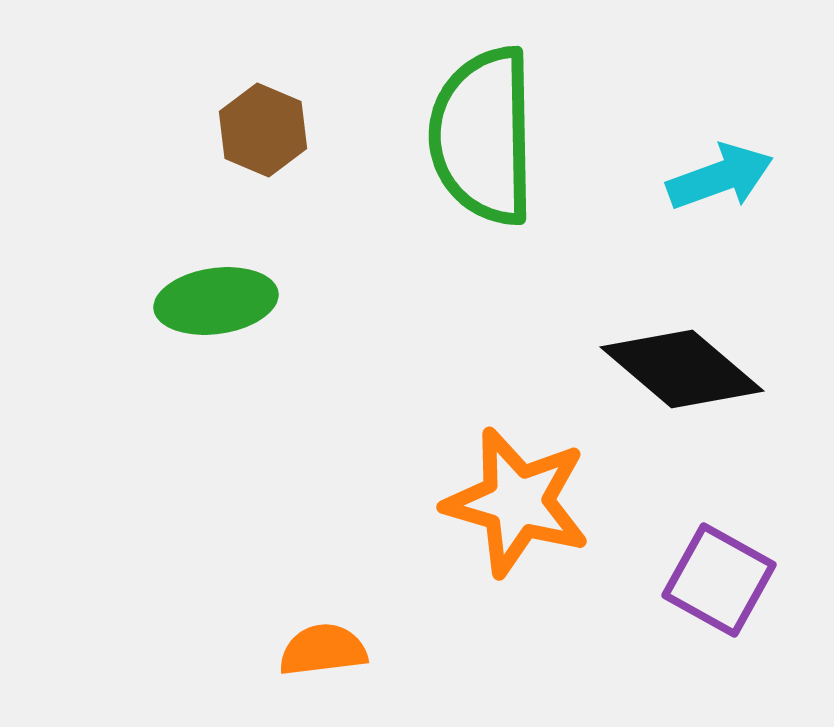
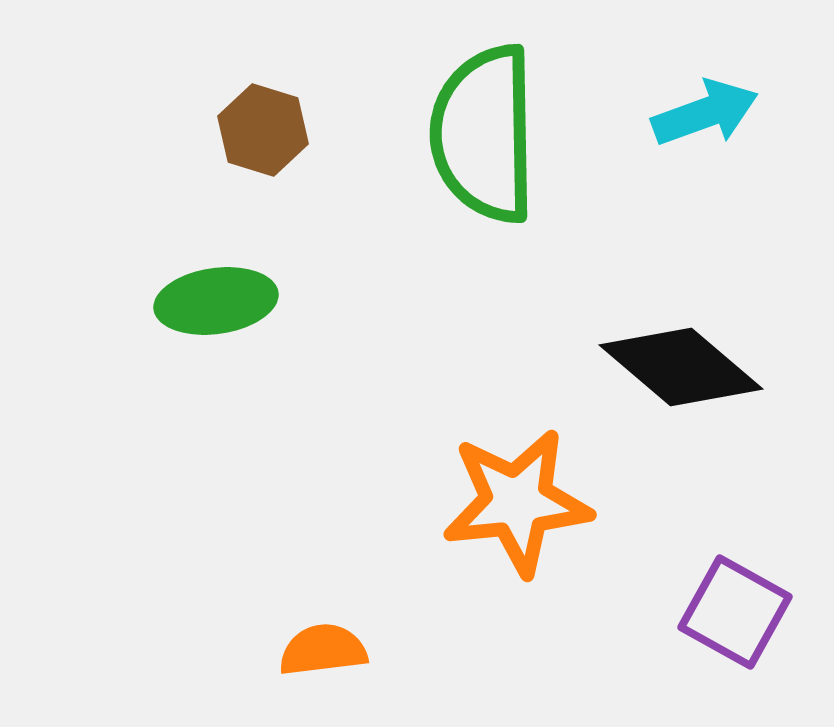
brown hexagon: rotated 6 degrees counterclockwise
green semicircle: moved 1 px right, 2 px up
cyan arrow: moved 15 px left, 64 px up
black diamond: moved 1 px left, 2 px up
orange star: rotated 22 degrees counterclockwise
purple square: moved 16 px right, 32 px down
